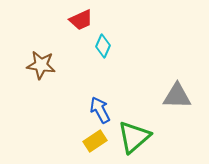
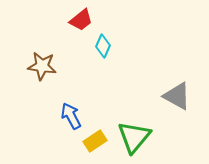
red trapezoid: rotated 15 degrees counterclockwise
brown star: moved 1 px right, 1 px down
gray triangle: rotated 28 degrees clockwise
blue arrow: moved 29 px left, 6 px down
green triangle: rotated 9 degrees counterclockwise
